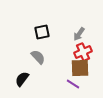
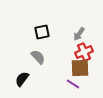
red cross: moved 1 px right
